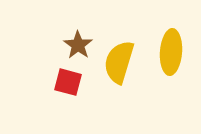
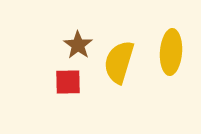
red square: rotated 16 degrees counterclockwise
